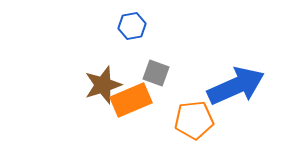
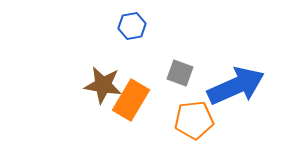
gray square: moved 24 px right
brown star: rotated 27 degrees clockwise
orange rectangle: rotated 36 degrees counterclockwise
